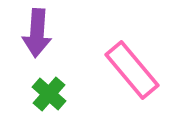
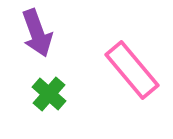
purple arrow: rotated 24 degrees counterclockwise
